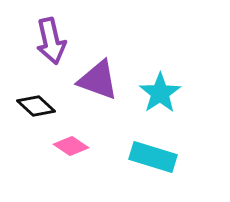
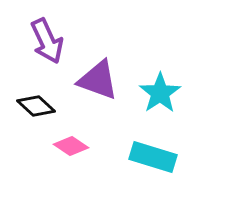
purple arrow: moved 4 px left; rotated 12 degrees counterclockwise
